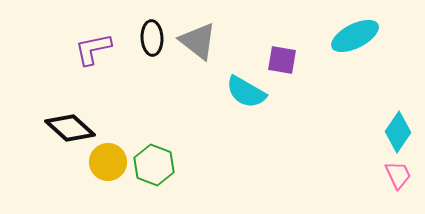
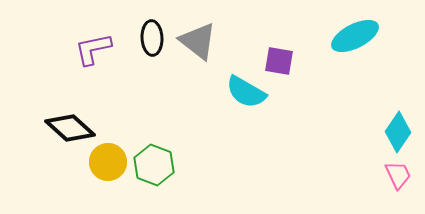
purple square: moved 3 px left, 1 px down
